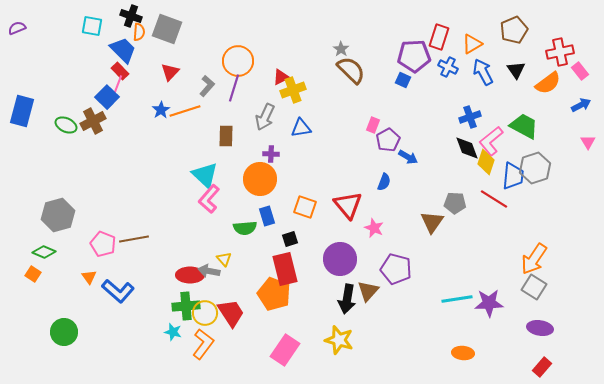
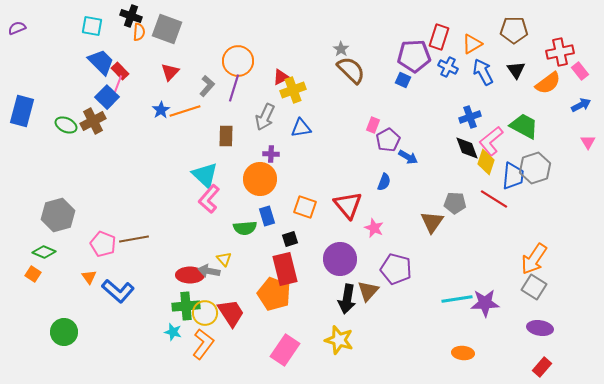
brown pentagon at (514, 30): rotated 24 degrees clockwise
blue trapezoid at (123, 50): moved 22 px left, 12 px down
purple star at (489, 303): moved 4 px left
